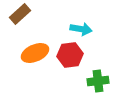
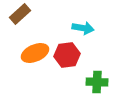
cyan arrow: moved 2 px right, 1 px up
red hexagon: moved 3 px left
green cross: moved 1 px left, 1 px down; rotated 10 degrees clockwise
